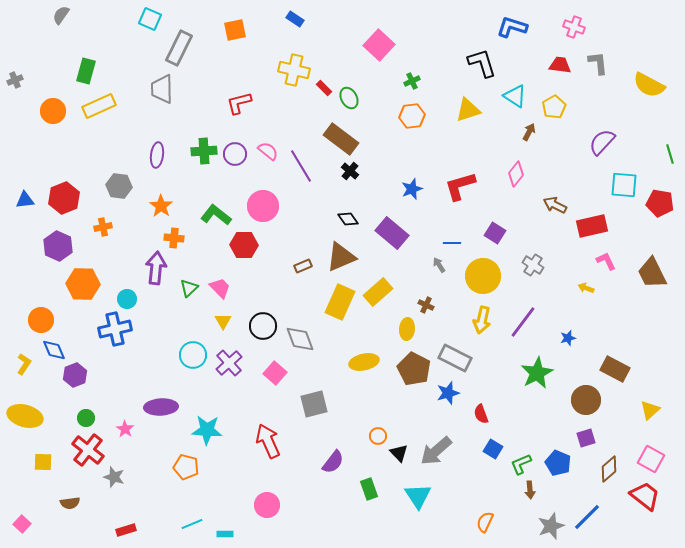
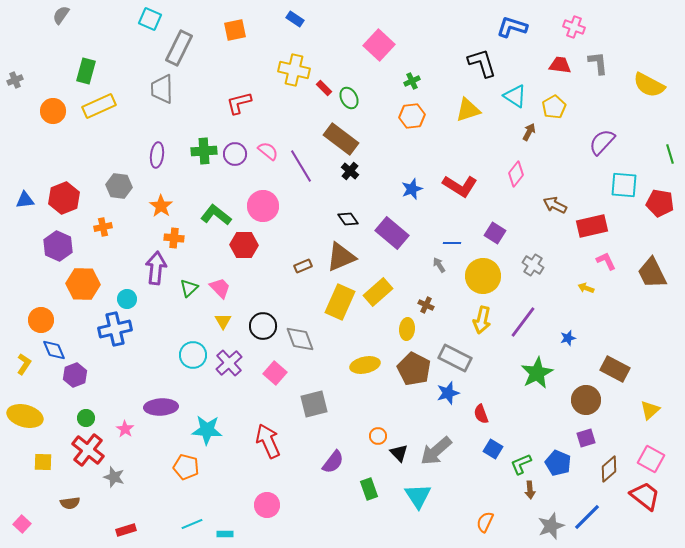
red L-shape at (460, 186): rotated 132 degrees counterclockwise
yellow ellipse at (364, 362): moved 1 px right, 3 px down
